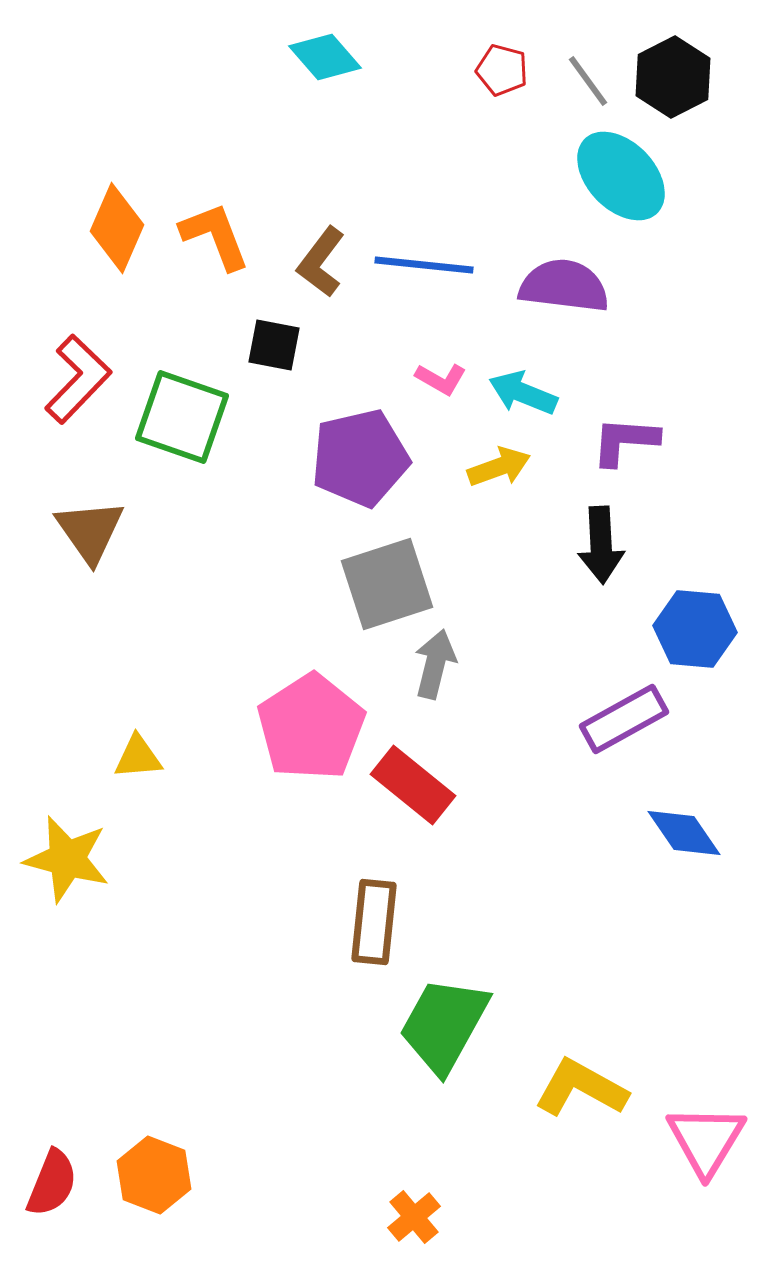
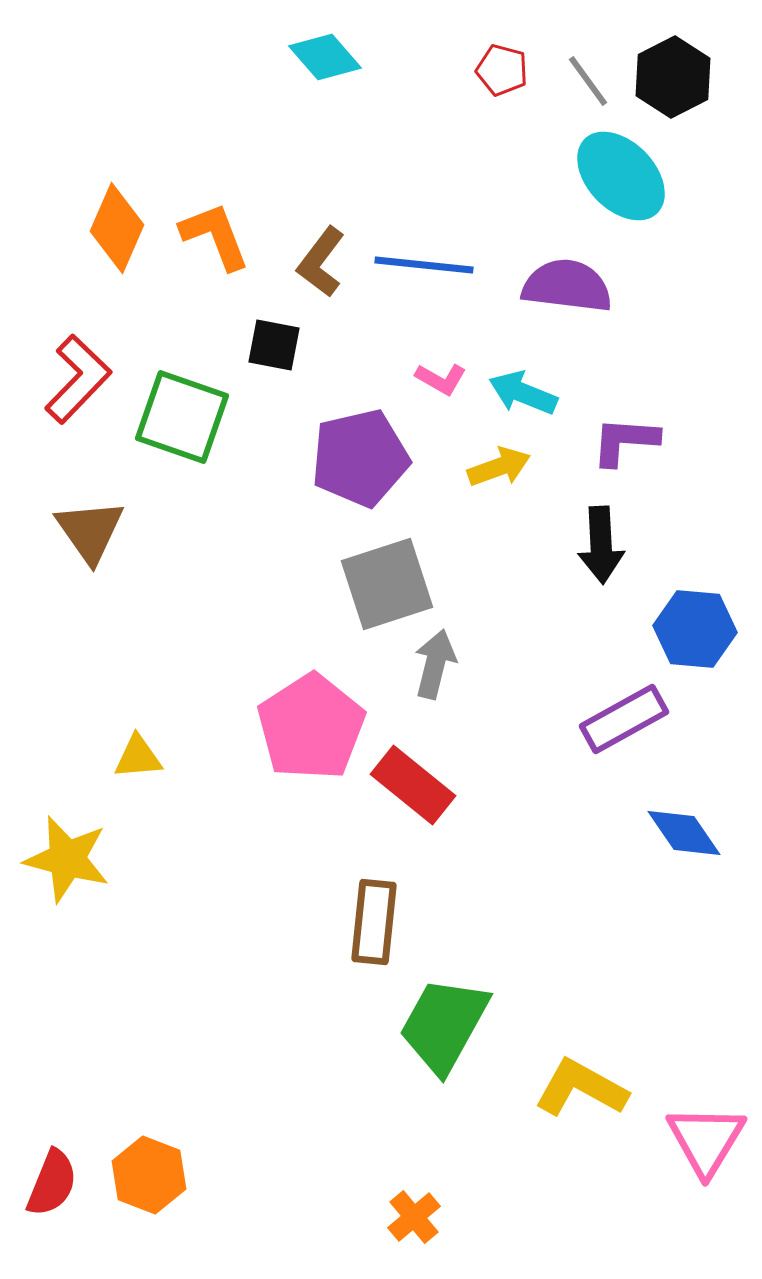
purple semicircle: moved 3 px right
orange hexagon: moved 5 px left
